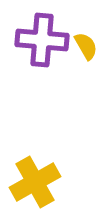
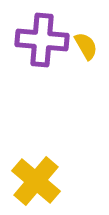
yellow cross: moved 1 px right, 1 px up; rotated 21 degrees counterclockwise
